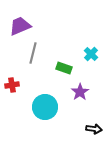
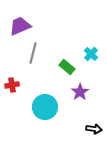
green rectangle: moved 3 px right, 1 px up; rotated 21 degrees clockwise
